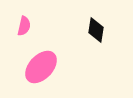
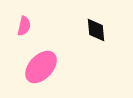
black diamond: rotated 15 degrees counterclockwise
